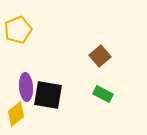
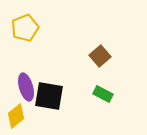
yellow pentagon: moved 7 px right, 2 px up
purple ellipse: rotated 12 degrees counterclockwise
black square: moved 1 px right, 1 px down
yellow diamond: moved 2 px down
